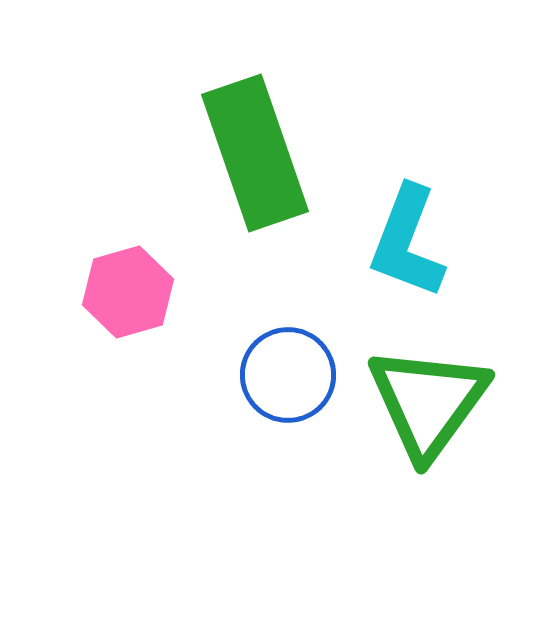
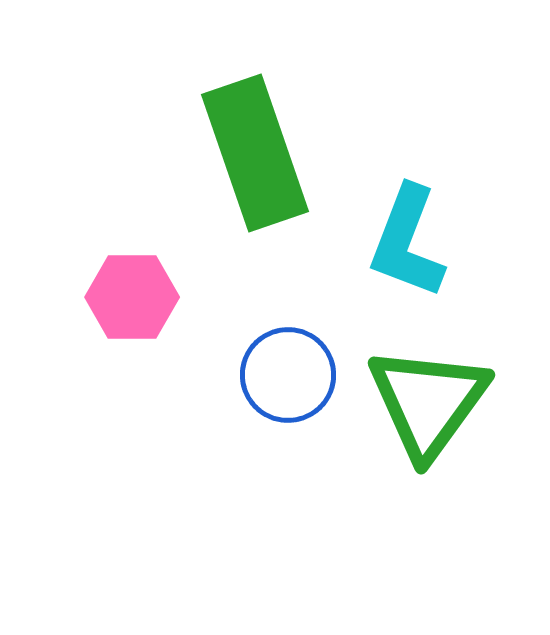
pink hexagon: moved 4 px right, 5 px down; rotated 16 degrees clockwise
